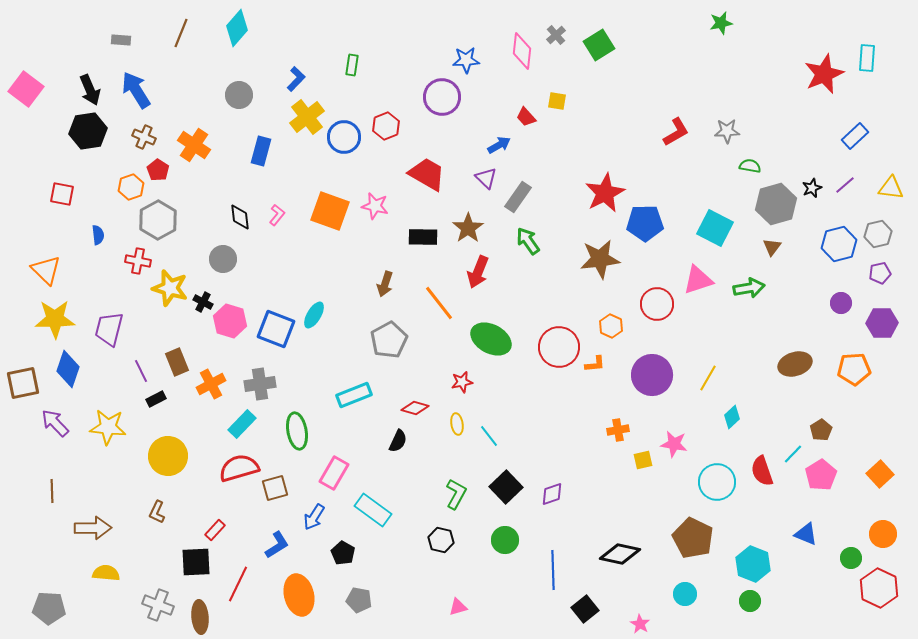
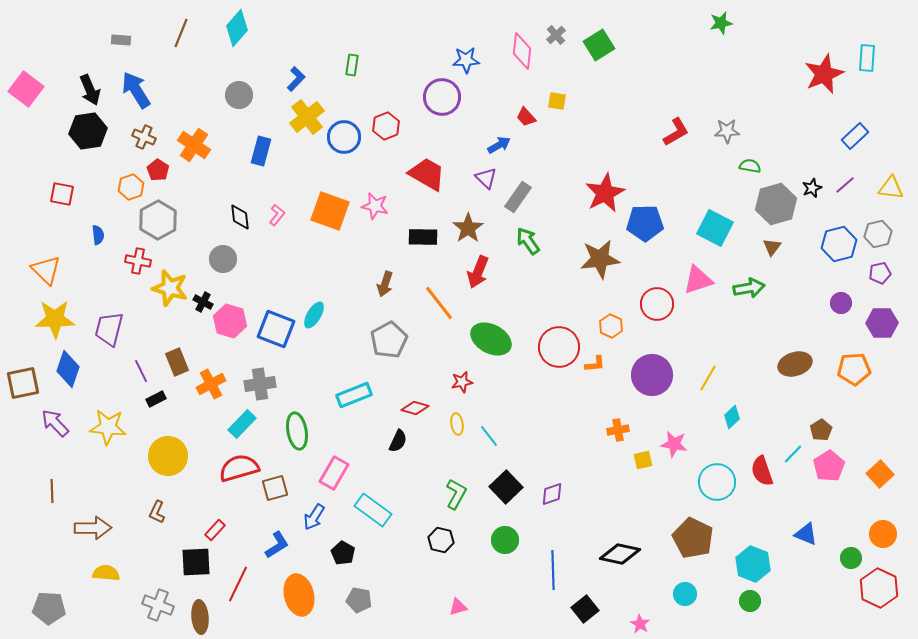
pink pentagon at (821, 475): moved 8 px right, 9 px up
